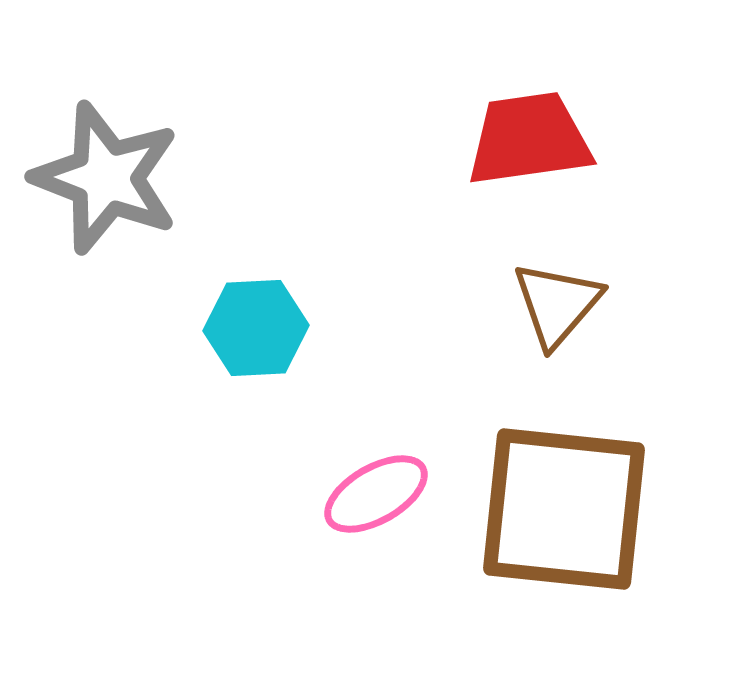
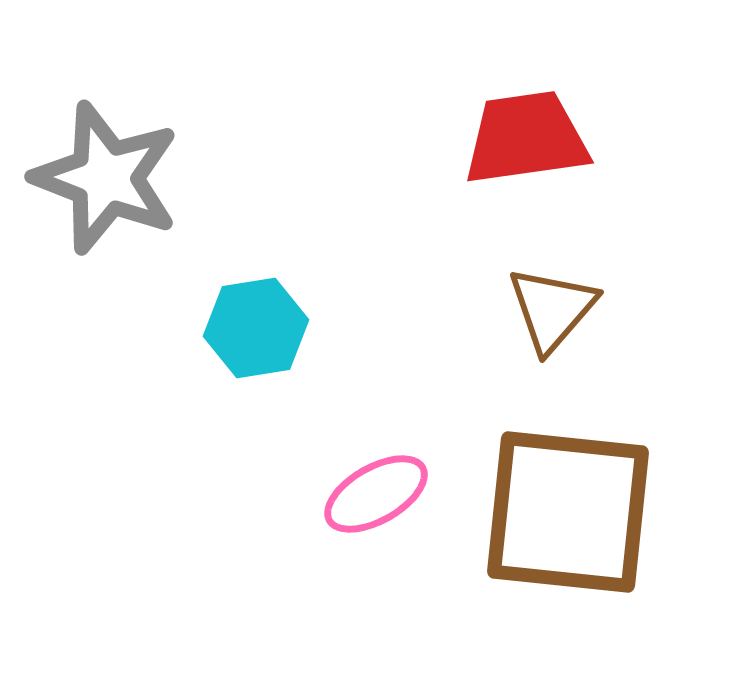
red trapezoid: moved 3 px left, 1 px up
brown triangle: moved 5 px left, 5 px down
cyan hexagon: rotated 6 degrees counterclockwise
brown square: moved 4 px right, 3 px down
